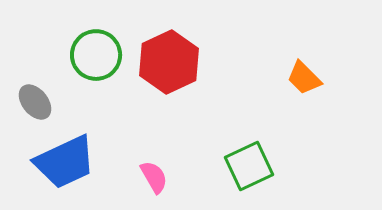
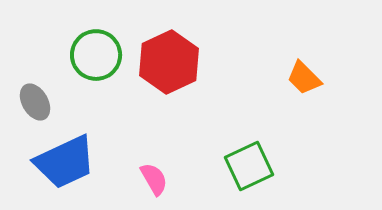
gray ellipse: rotated 9 degrees clockwise
pink semicircle: moved 2 px down
